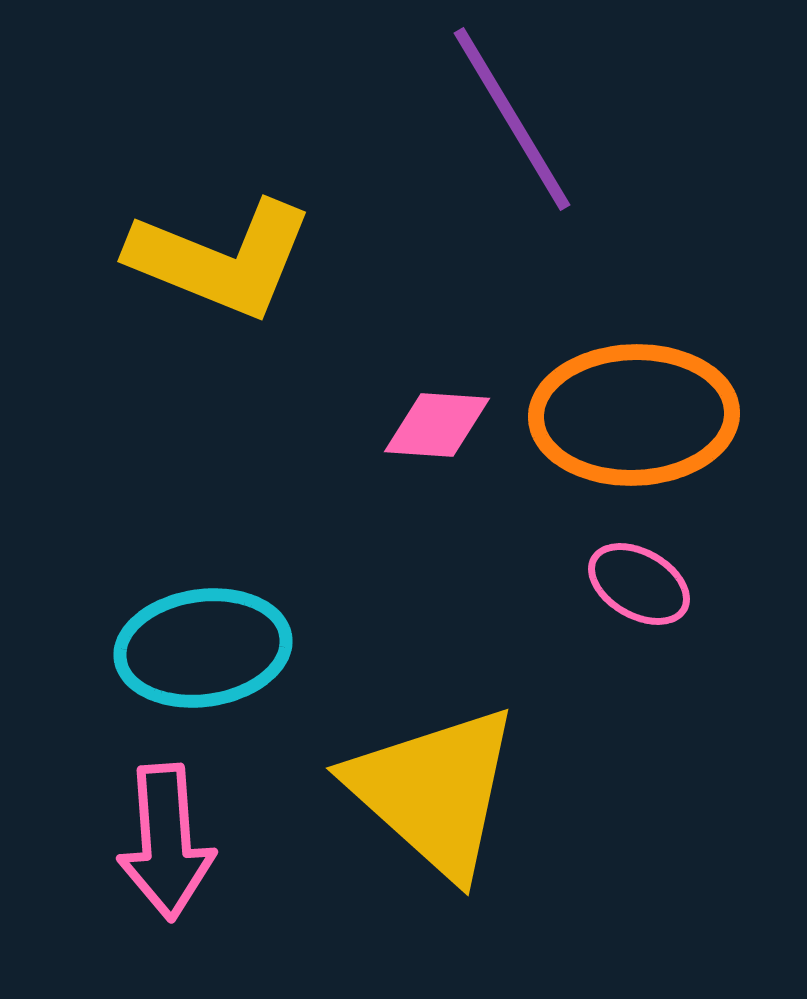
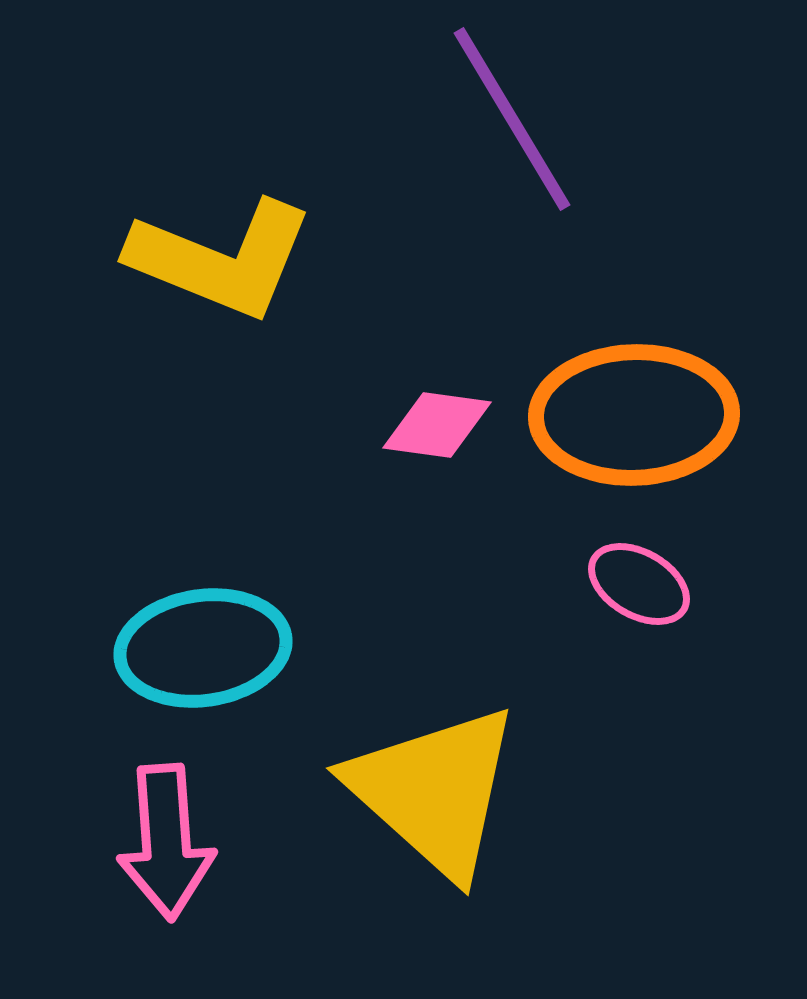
pink diamond: rotated 4 degrees clockwise
